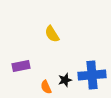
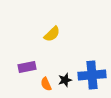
yellow semicircle: rotated 102 degrees counterclockwise
purple rectangle: moved 6 px right, 1 px down
orange semicircle: moved 3 px up
